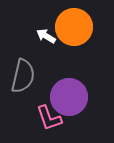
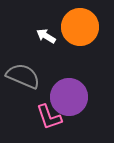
orange circle: moved 6 px right
gray semicircle: rotated 80 degrees counterclockwise
pink L-shape: moved 1 px up
